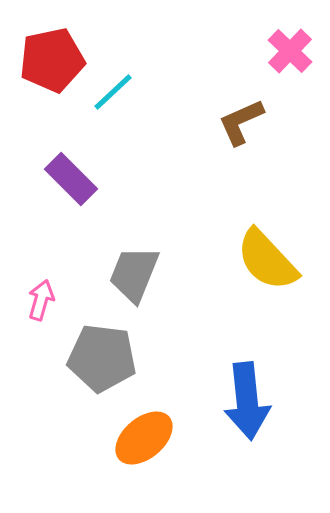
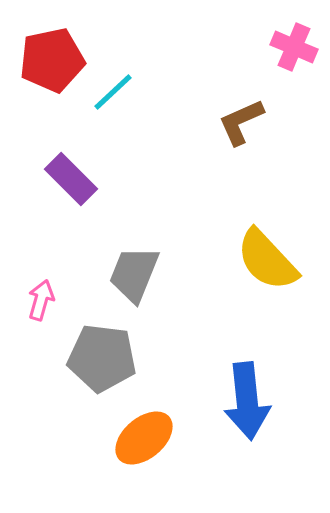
pink cross: moved 4 px right, 4 px up; rotated 21 degrees counterclockwise
